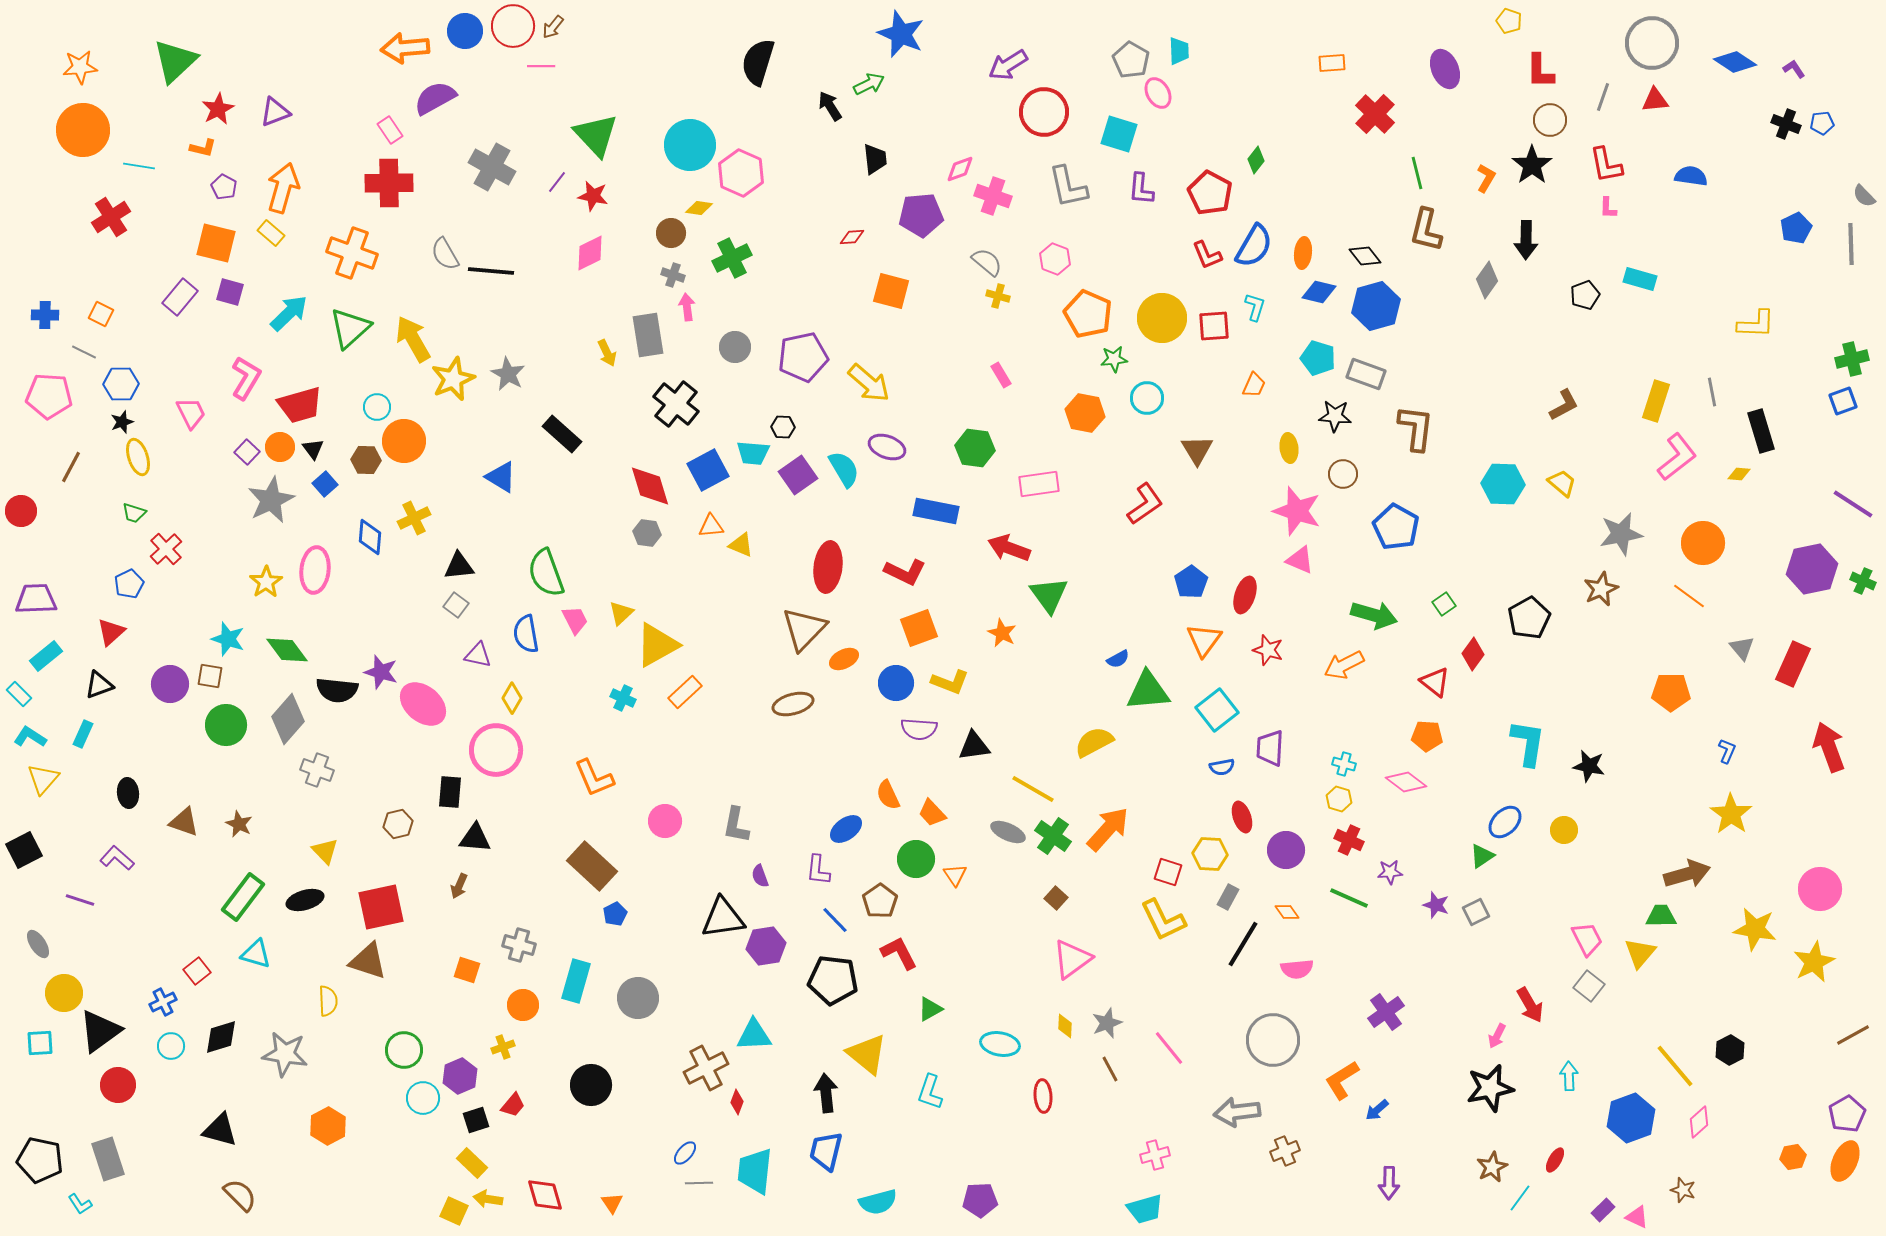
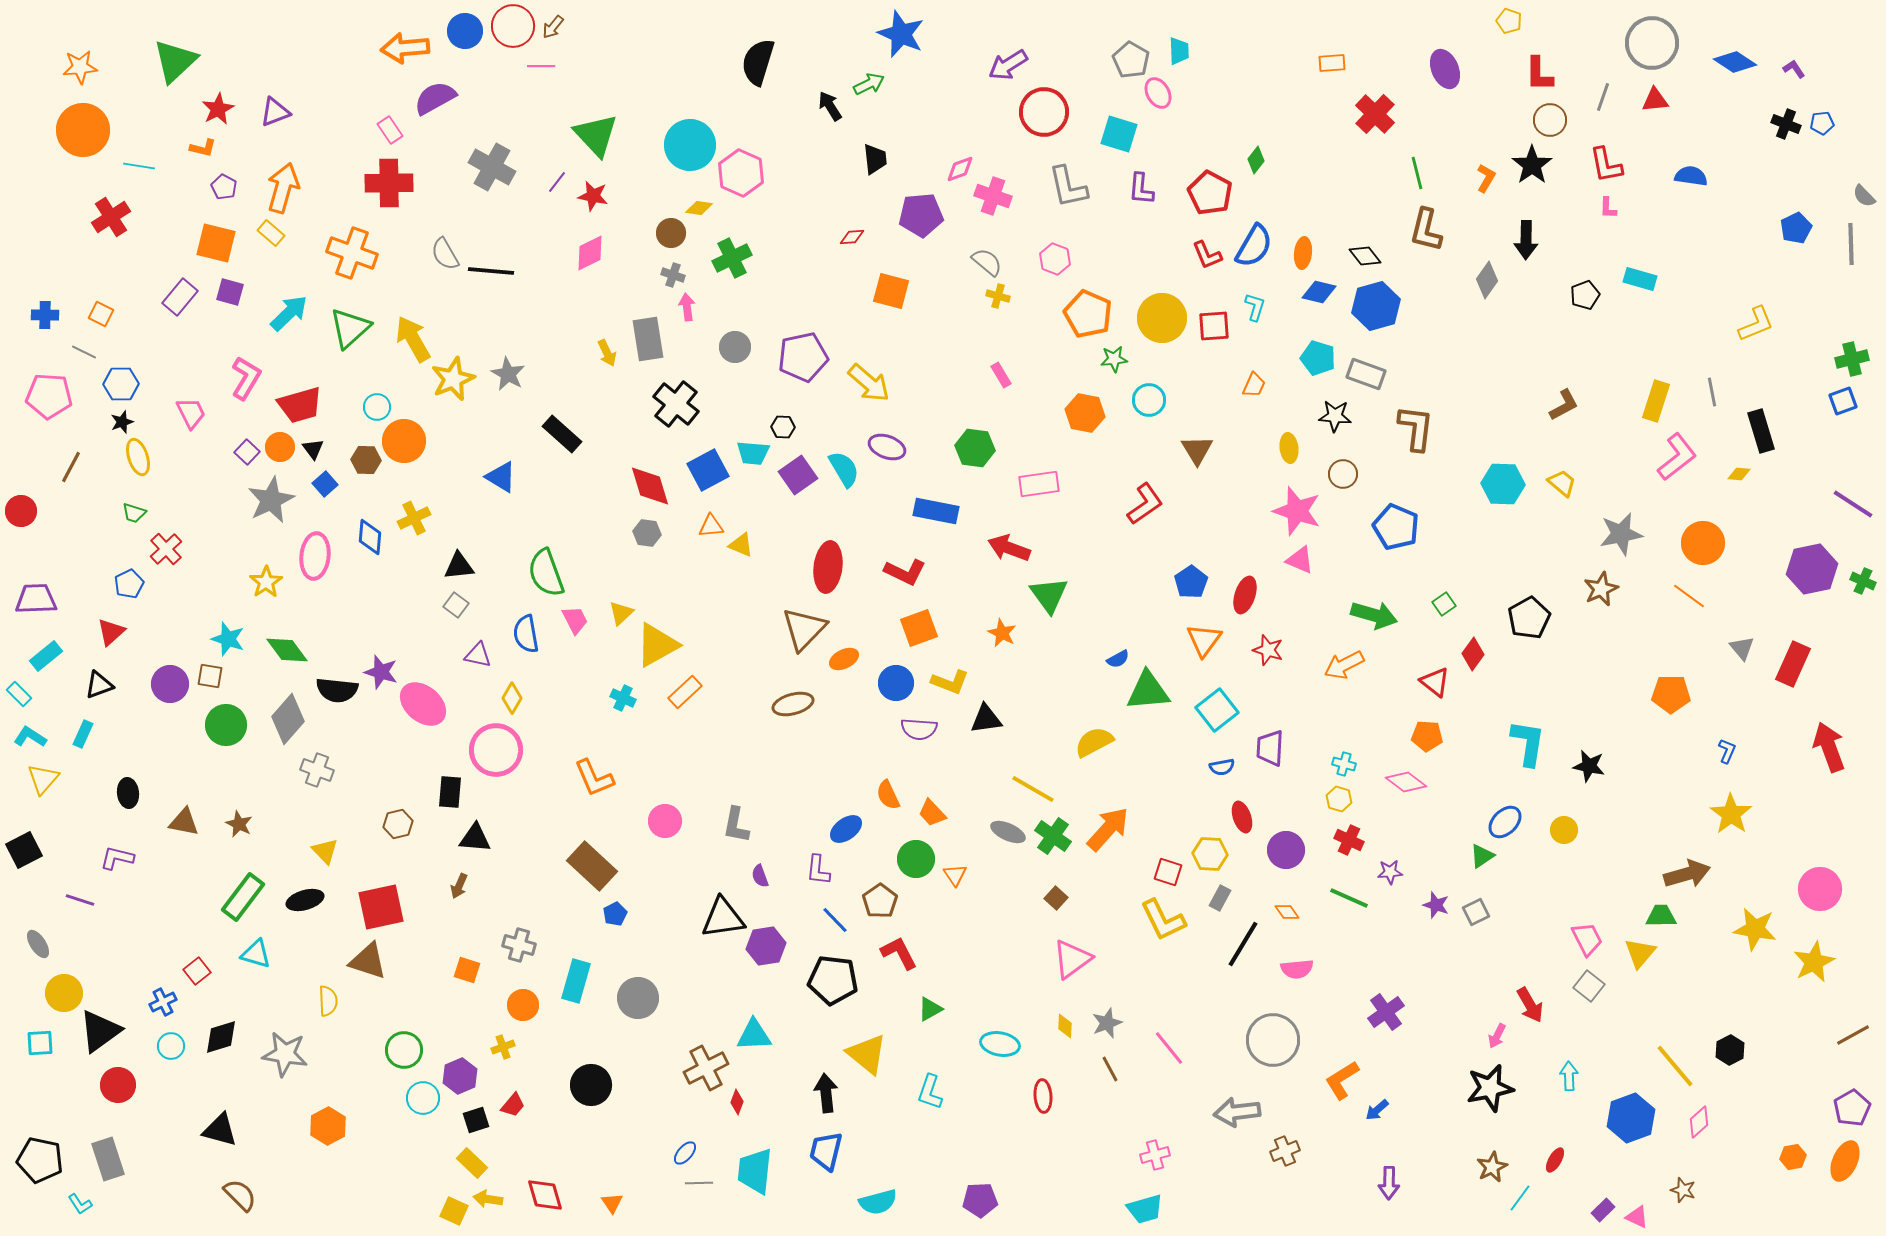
red L-shape at (1540, 71): moved 1 px left, 3 px down
yellow L-shape at (1756, 324): rotated 24 degrees counterclockwise
gray rectangle at (648, 335): moved 4 px down
cyan circle at (1147, 398): moved 2 px right, 2 px down
blue pentagon at (1396, 527): rotated 6 degrees counterclockwise
pink ellipse at (315, 570): moved 14 px up
orange pentagon at (1671, 692): moved 2 px down
black triangle at (974, 746): moved 12 px right, 27 px up
brown triangle at (184, 822): rotated 8 degrees counterclockwise
purple L-shape at (117, 858): rotated 28 degrees counterclockwise
gray rectangle at (1228, 897): moved 8 px left, 1 px down
purple pentagon at (1847, 1114): moved 5 px right, 6 px up
